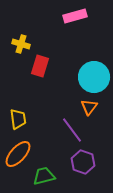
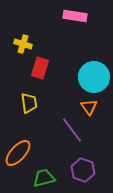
pink rectangle: rotated 25 degrees clockwise
yellow cross: moved 2 px right
red rectangle: moved 2 px down
orange triangle: rotated 12 degrees counterclockwise
yellow trapezoid: moved 11 px right, 16 px up
orange ellipse: moved 1 px up
purple hexagon: moved 8 px down
green trapezoid: moved 2 px down
